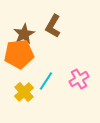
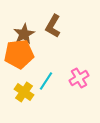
pink cross: moved 1 px up
yellow cross: rotated 12 degrees counterclockwise
